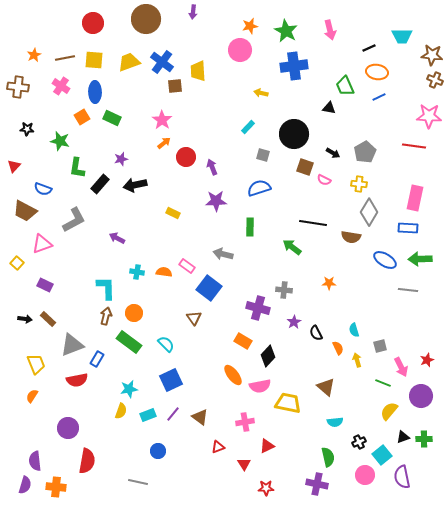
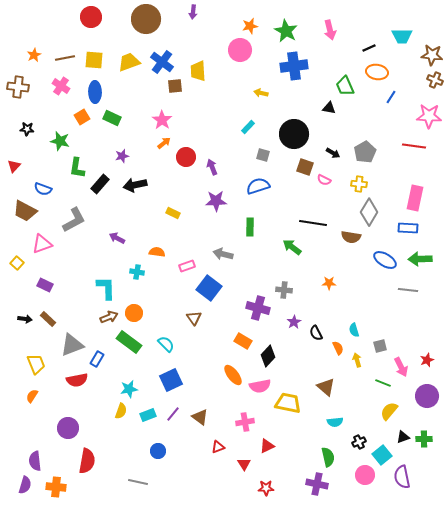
red circle at (93, 23): moved 2 px left, 6 px up
blue line at (379, 97): moved 12 px right; rotated 32 degrees counterclockwise
purple star at (121, 159): moved 1 px right, 3 px up
blue semicircle at (259, 188): moved 1 px left, 2 px up
pink rectangle at (187, 266): rotated 56 degrees counterclockwise
orange semicircle at (164, 272): moved 7 px left, 20 px up
brown arrow at (106, 316): moved 3 px right, 1 px down; rotated 54 degrees clockwise
purple circle at (421, 396): moved 6 px right
